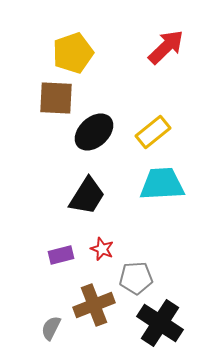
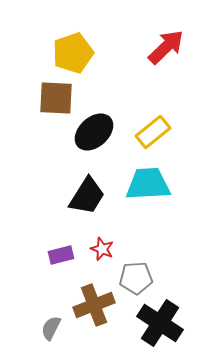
cyan trapezoid: moved 14 px left
